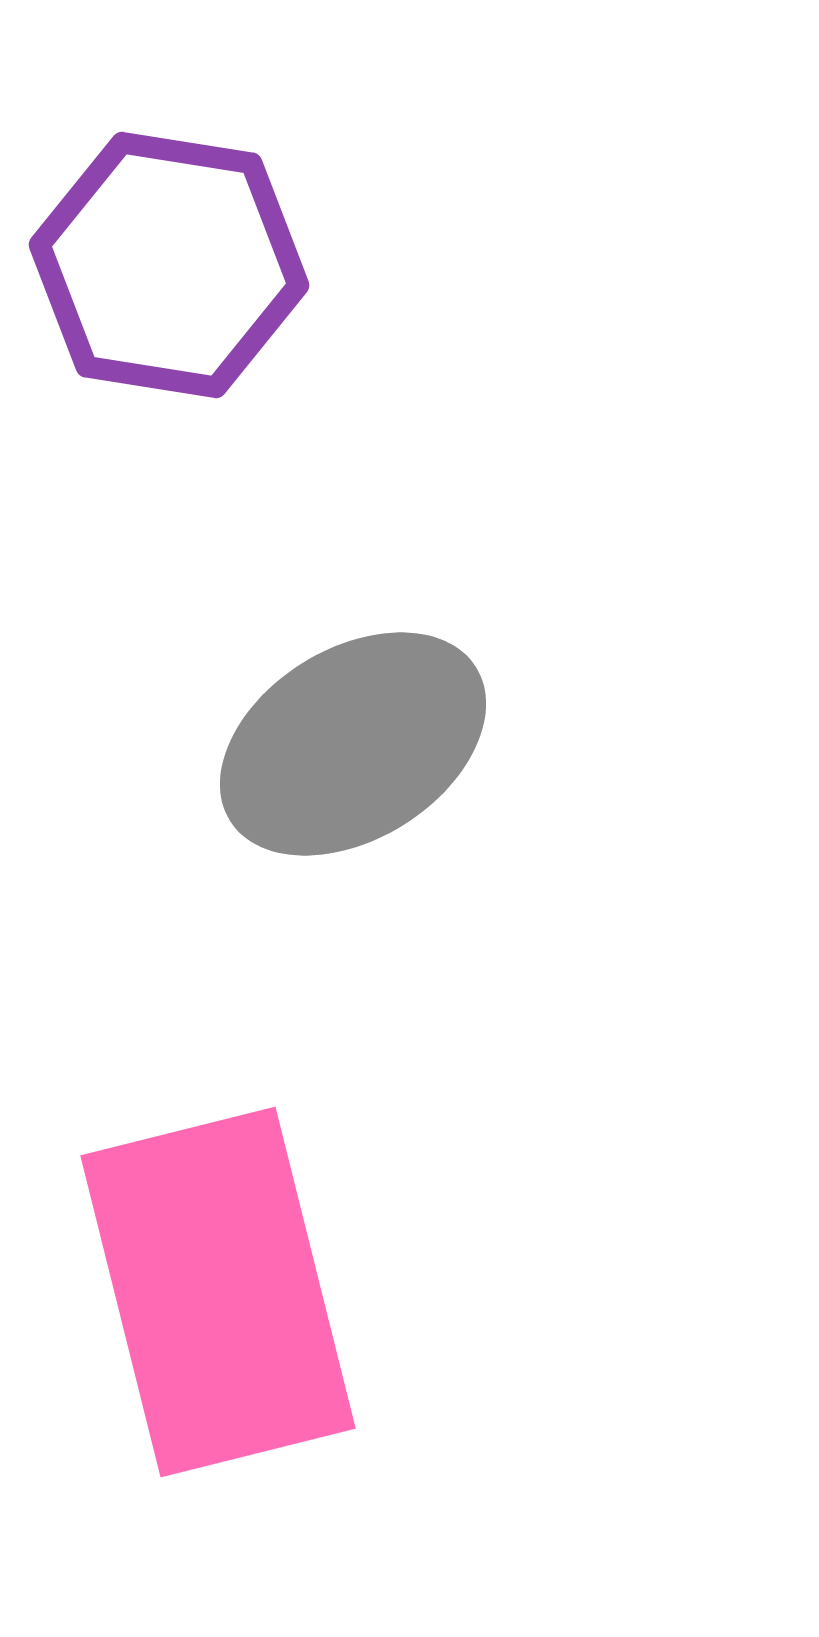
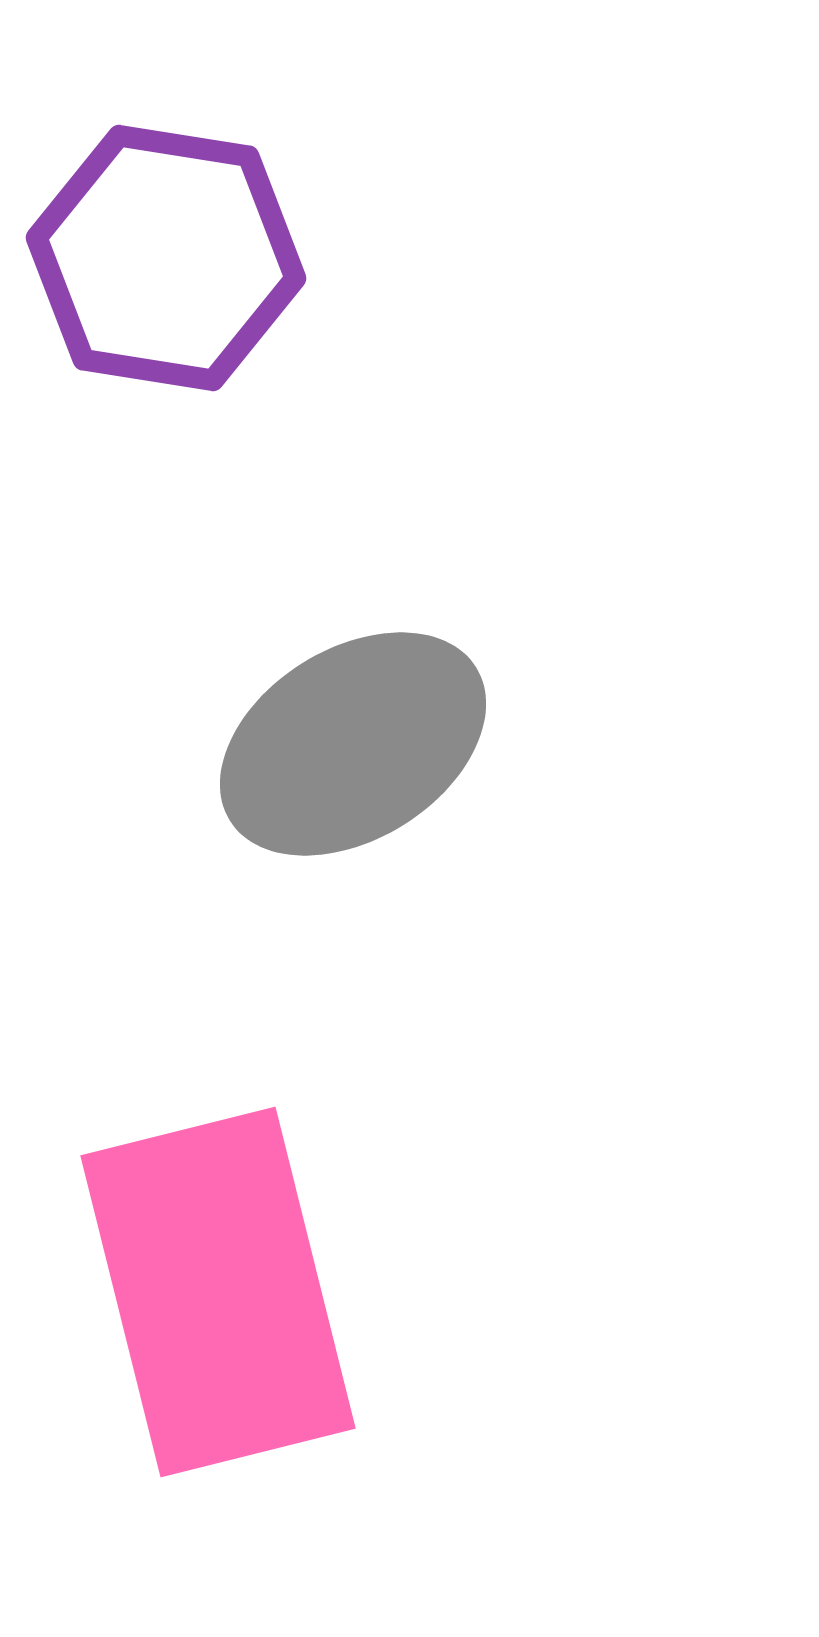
purple hexagon: moved 3 px left, 7 px up
